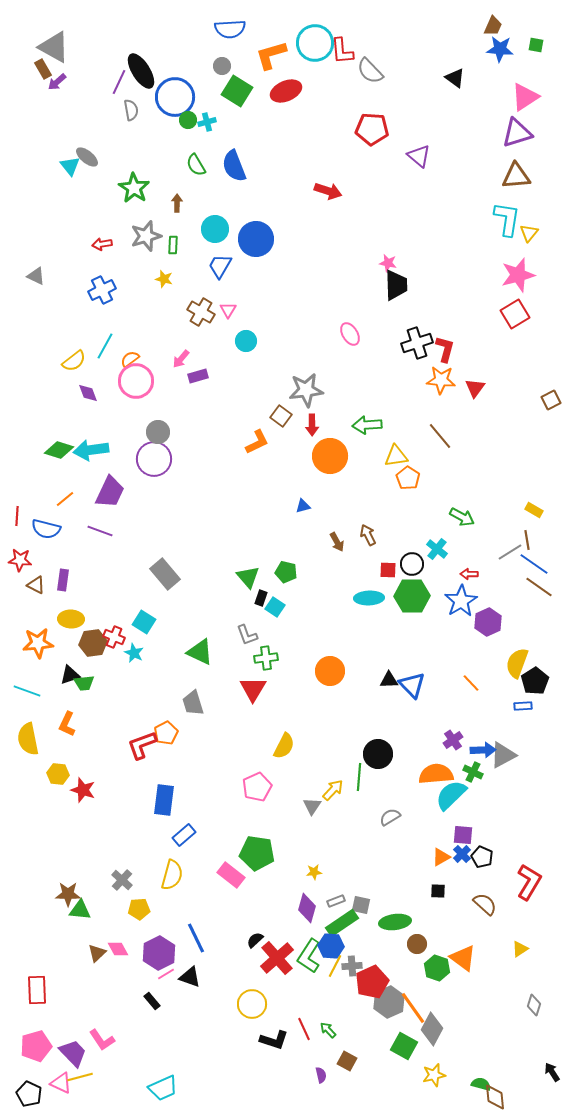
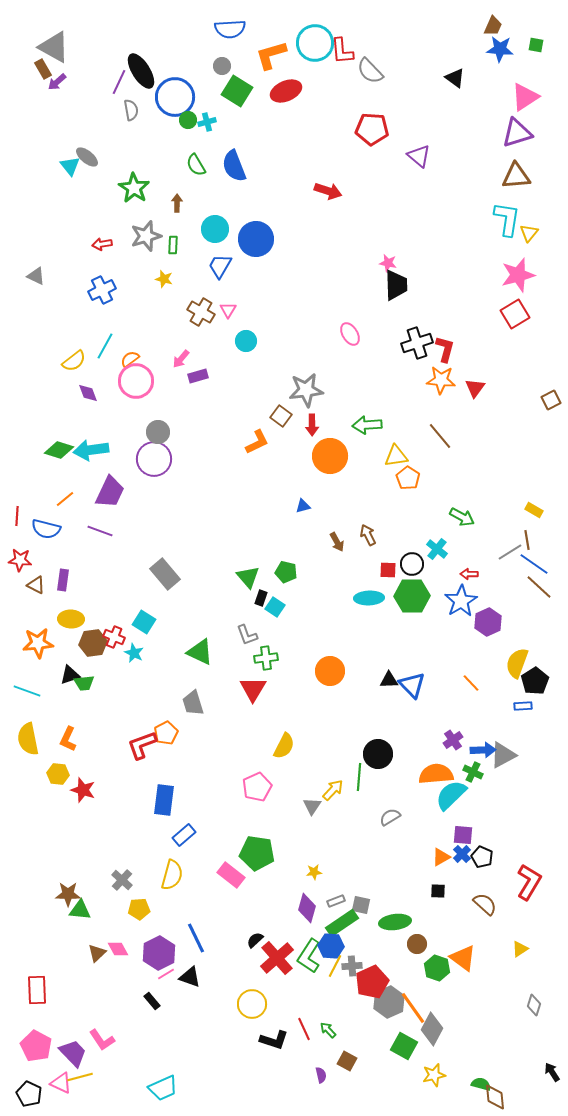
brown line at (539, 587): rotated 8 degrees clockwise
orange L-shape at (67, 724): moved 1 px right, 15 px down
pink pentagon at (36, 1046): rotated 28 degrees counterclockwise
